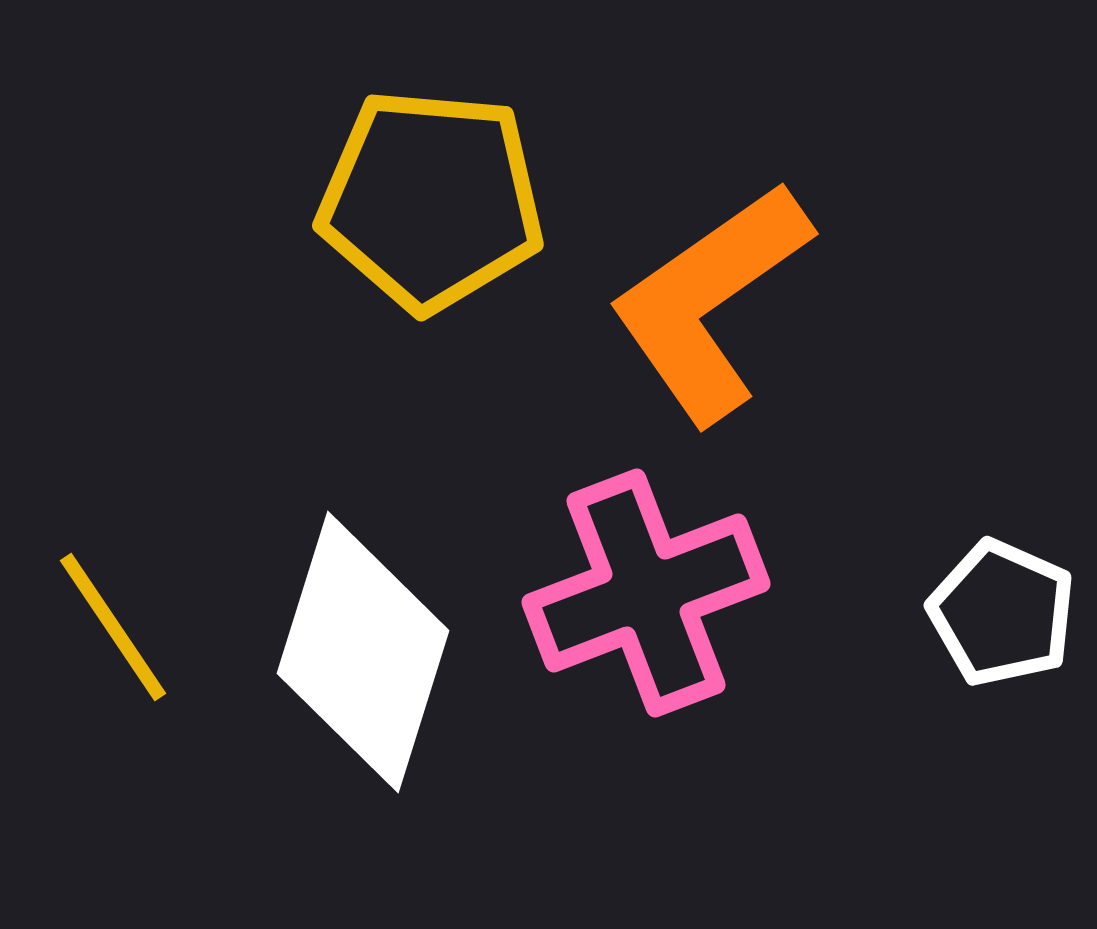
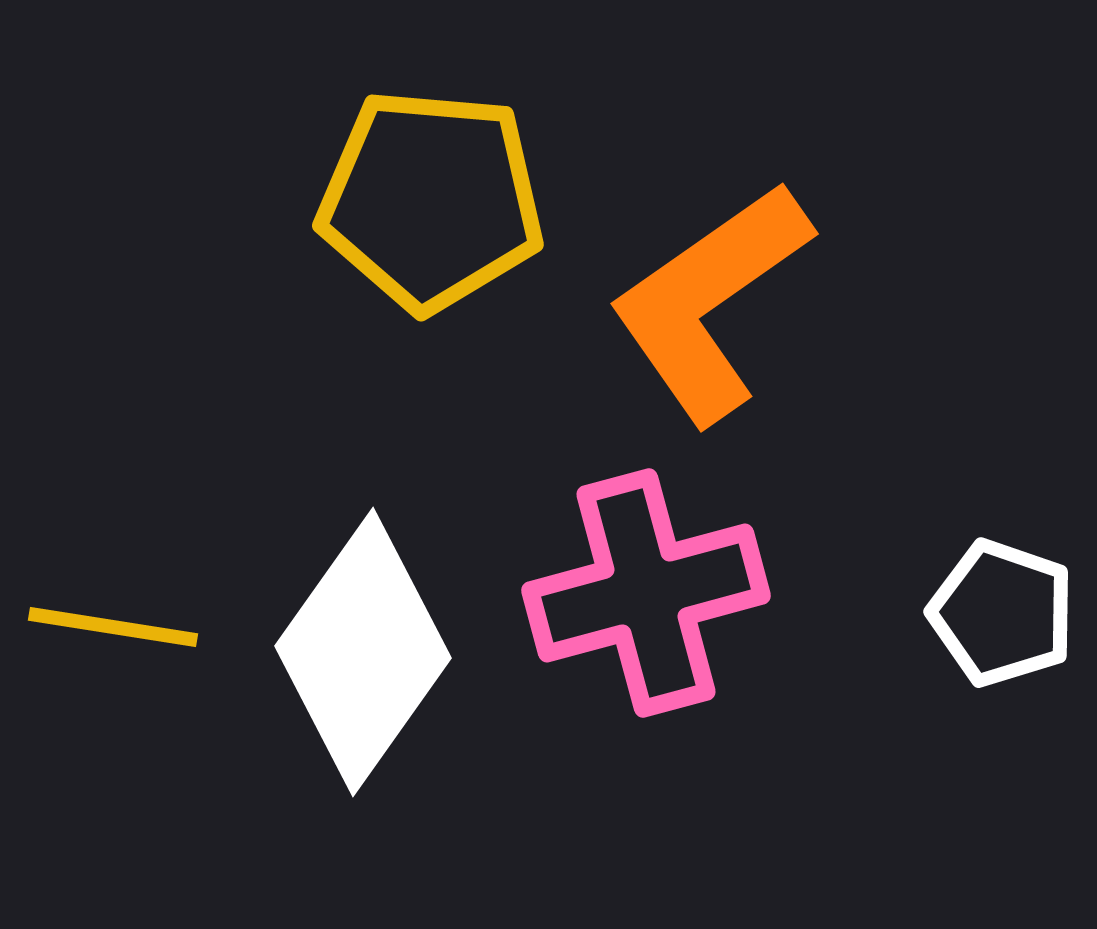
pink cross: rotated 6 degrees clockwise
white pentagon: rotated 5 degrees counterclockwise
yellow line: rotated 47 degrees counterclockwise
white diamond: rotated 18 degrees clockwise
